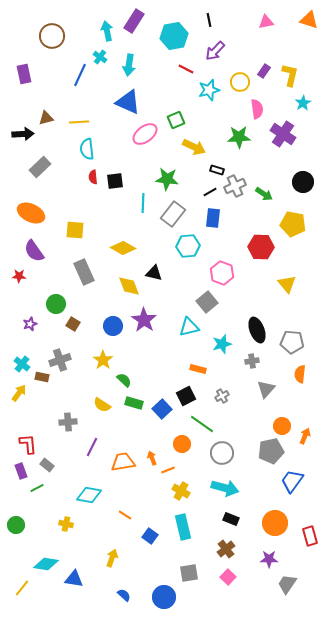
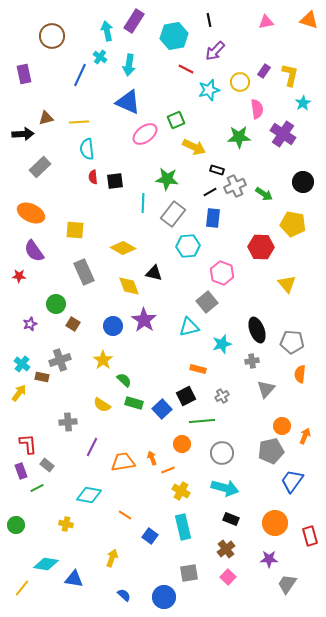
green line at (202, 424): moved 3 px up; rotated 40 degrees counterclockwise
